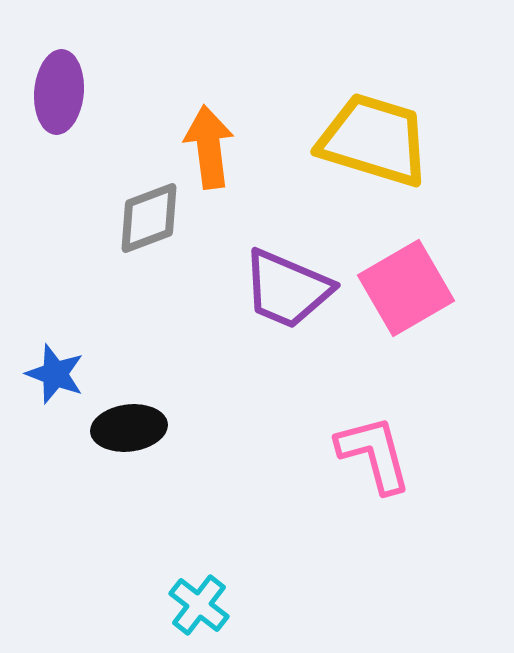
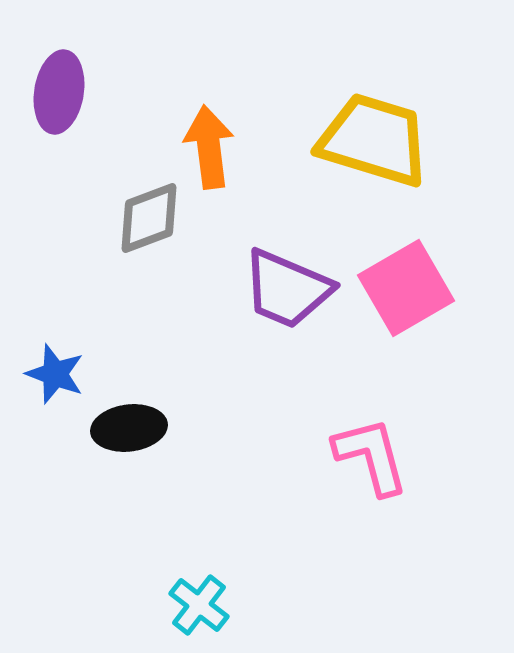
purple ellipse: rotated 4 degrees clockwise
pink L-shape: moved 3 px left, 2 px down
